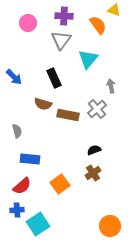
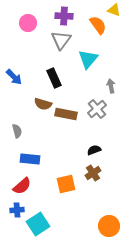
brown rectangle: moved 2 px left, 1 px up
orange square: moved 6 px right; rotated 24 degrees clockwise
orange circle: moved 1 px left
